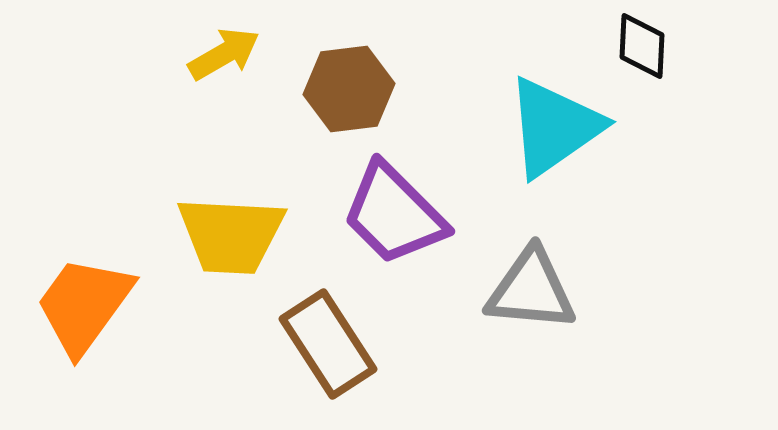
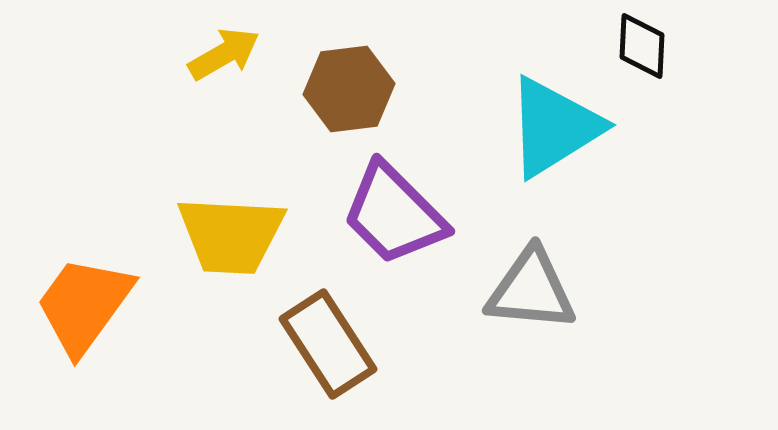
cyan triangle: rotated 3 degrees clockwise
